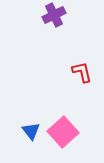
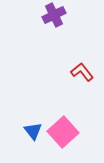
red L-shape: rotated 25 degrees counterclockwise
blue triangle: moved 2 px right
